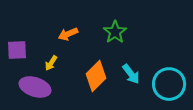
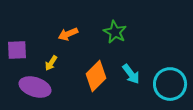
green star: rotated 10 degrees counterclockwise
cyan circle: moved 1 px right
